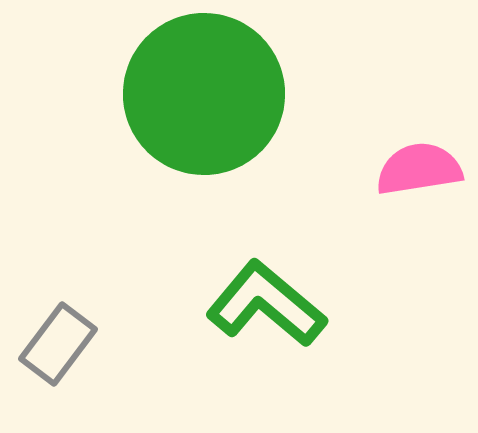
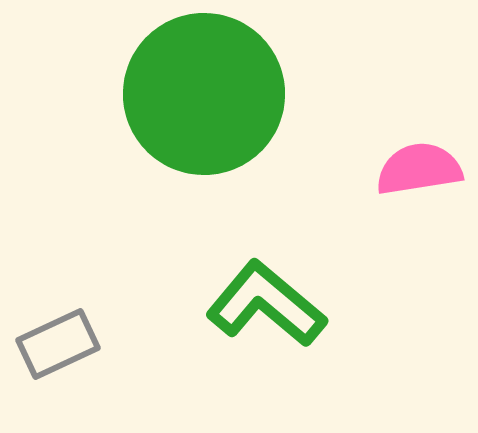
gray rectangle: rotated 28 degrees clockwise
